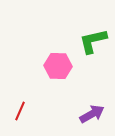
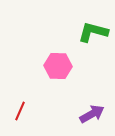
green L-shape: moved 9 px up; rotated 28 degrees clockwise
